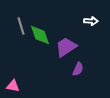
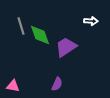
purple semicircle: moved 21 px left, 15 px down
